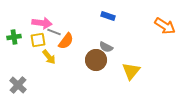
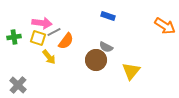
gray line: rotated 48 degrees counterclockwise
yellow square: moved 2 px up; rotated 28 degrees clockwise
